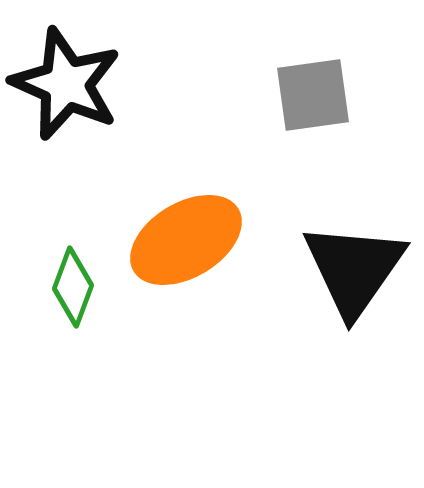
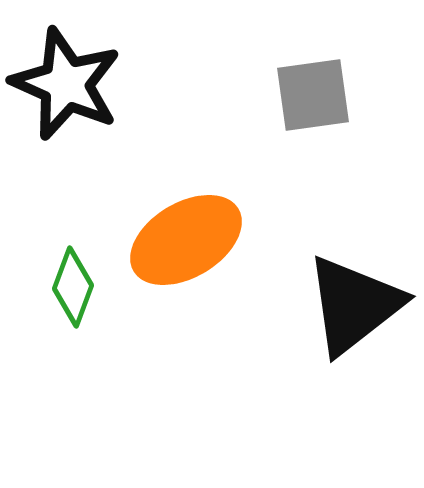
black triangle: moved 36 px down; rotated 17 degrees clockwise
